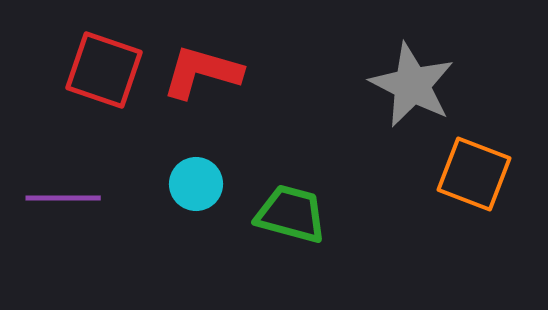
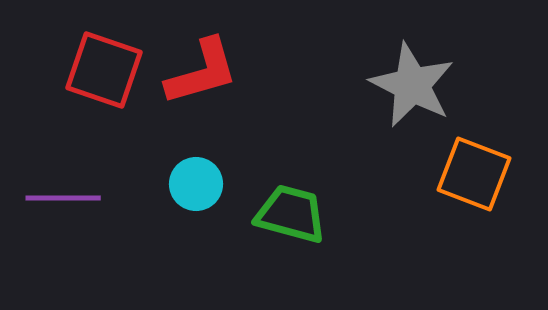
red L-shape: rotated 148 degrees clockwise
